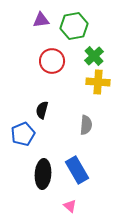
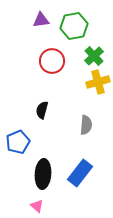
yellow cross: rotated 20 degrees counterclockwise
blue pentagon: moved 5 px left, 8 px down
blue rectangle: moved 3 px right, 3 px down; rotated 68 degrees clockwise
pink triangle: moved 33 px left
